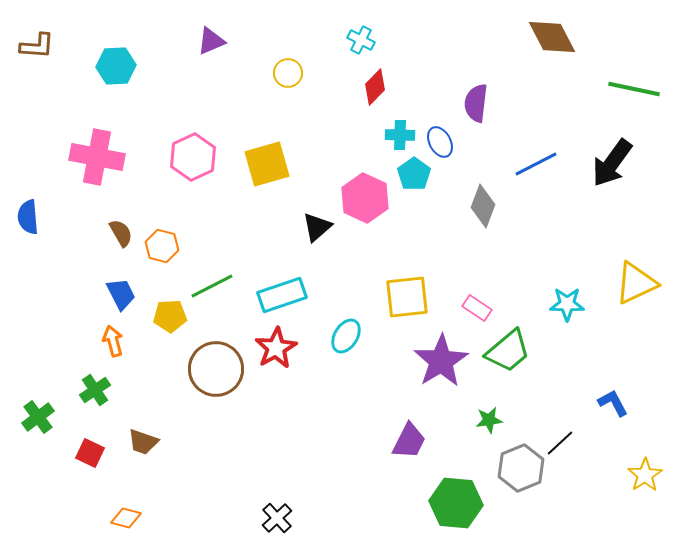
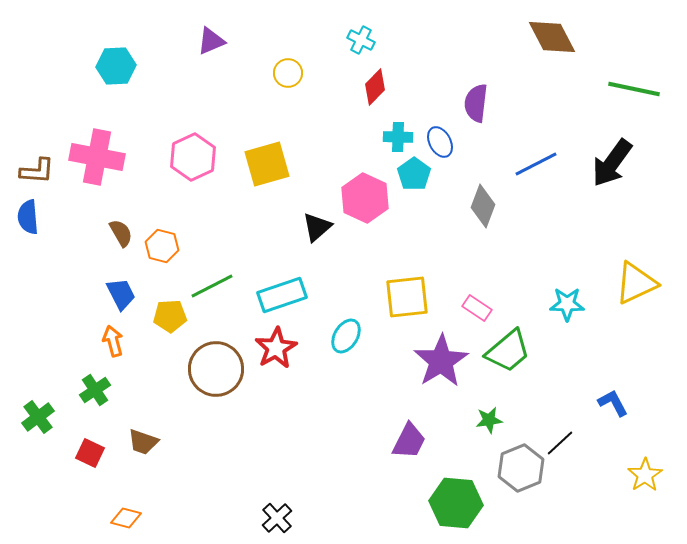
brown L-shape at (37, 46): moved 125 px down
cyan cross at (400, 135): moved 2 px left, 2 px down
